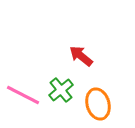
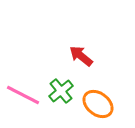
green cross: moved 1 px down
orange ellipse: rotated 36 degrees counterclockwise
